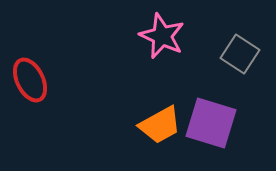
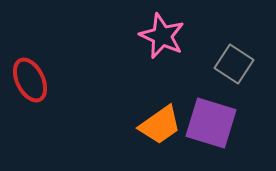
gray square: moved 6 px left, 10 px down
orange trapezoid: rotated 6 degrees counterclockwise
